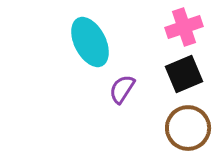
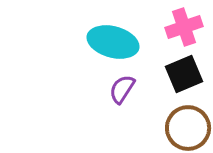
cyan ellipse: moved 23 px right; rotated 48 degrees counterclockwise
